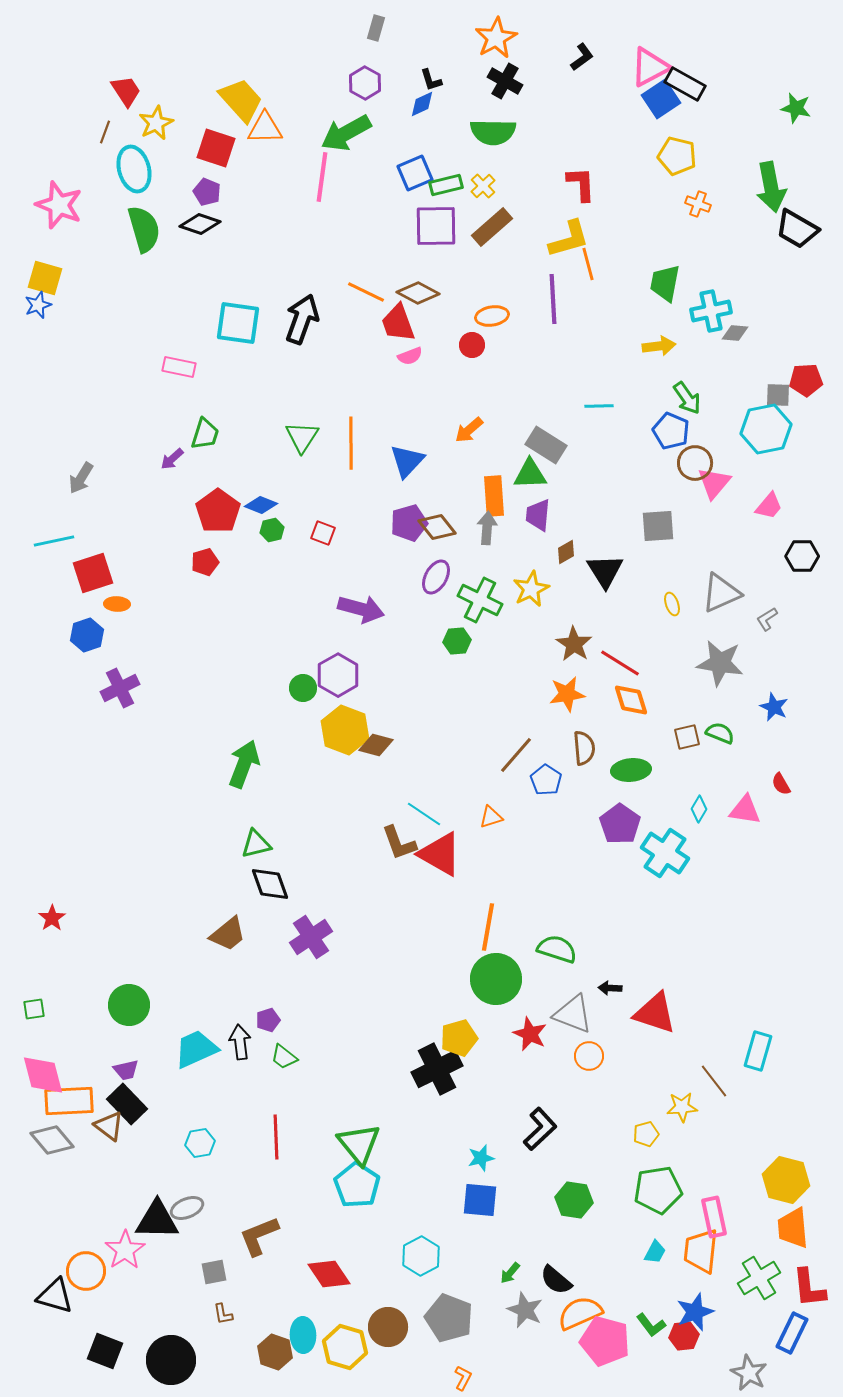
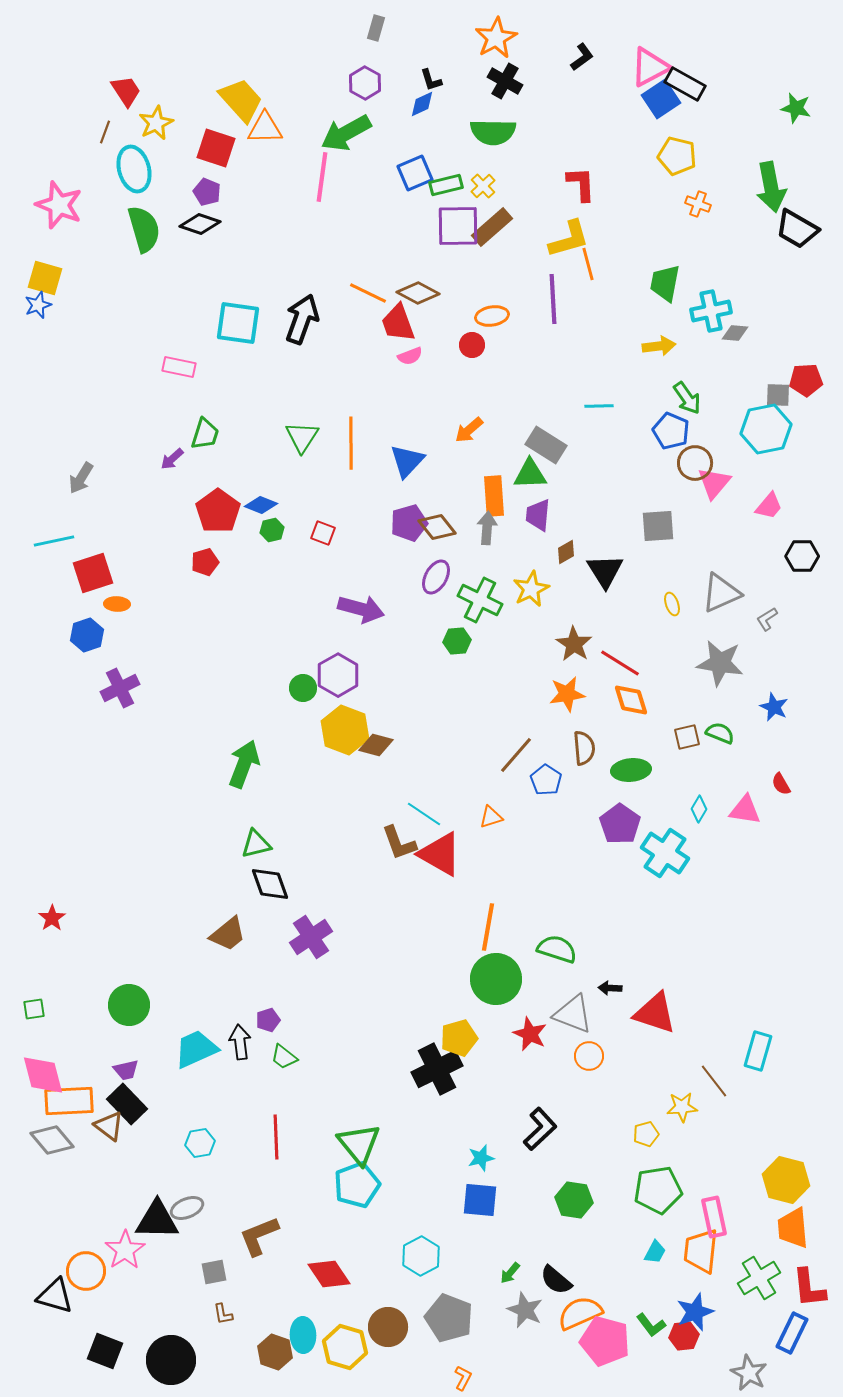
purple square at (436, 226): moved 22 px right
orange line at (366, 292): moved 2 px right, 1 px down
cyan pentagon at (357, 1185): rotated 18 degrees clockwise
